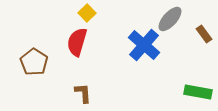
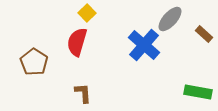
brown rectangle: rotated 12 degrees counterclockwise
